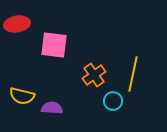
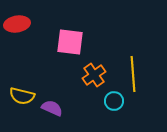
pink square: moved 16 px right, 3 px up
yellow line: rotated 16 degrees counterclockwise
cyan circle: moved 1 px right
purple semicircle: rotated 20 degrees clockwise
